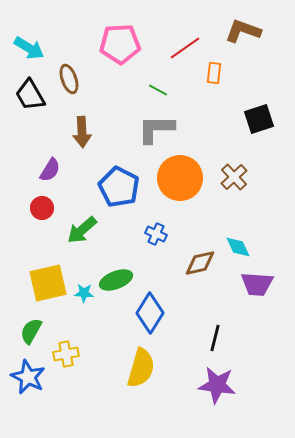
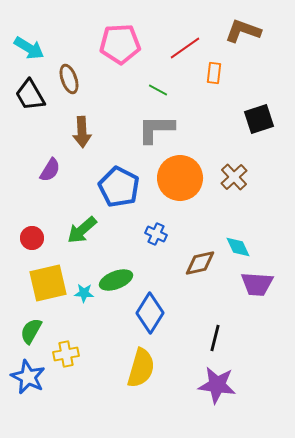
red circle: moved 10 px left, 30 px down
